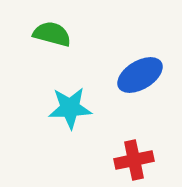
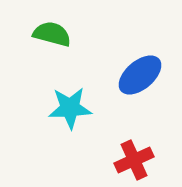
blue ellipse: rotated 9 degrees counterclockwise
red cross: rotated 12 degrees counterclockwise
